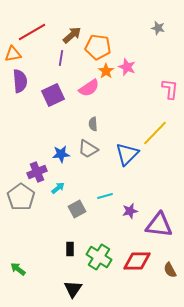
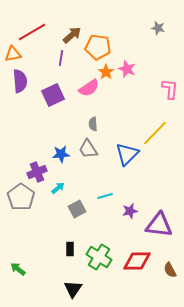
pink star: moved 2 px down
orange star: moved 1 px down
gray trapezoid: rotated 25 degrees clockwise
